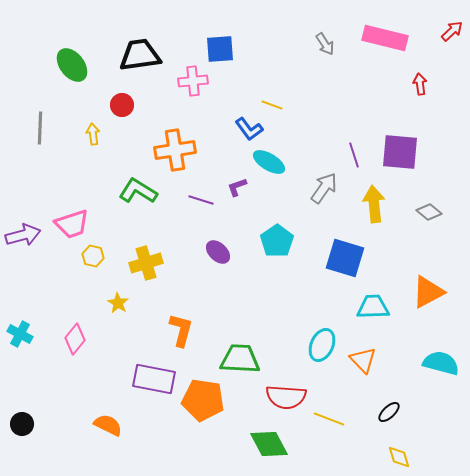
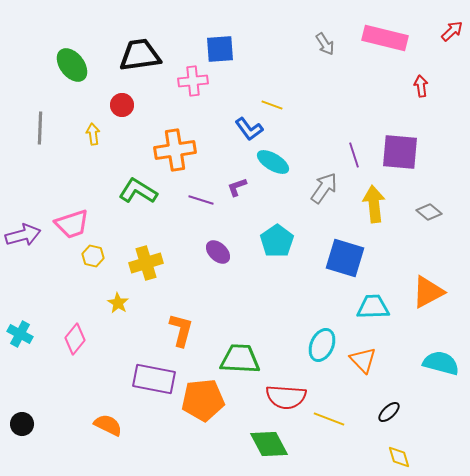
red arrow at (420, 84): moved 1 px right, 2 px down
cyan ellipse at (269, 162): moved 4 px right
orange pentagon at (203, 400): rotated 15 degrees counterclockwise
